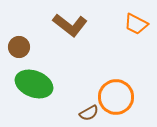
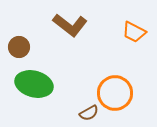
orange trapezoid: moved 2 px left, 8 px down
green ellipse: rotated 6 degrees counterclockwise
orange circle: moved 1 px left, 4 px up
